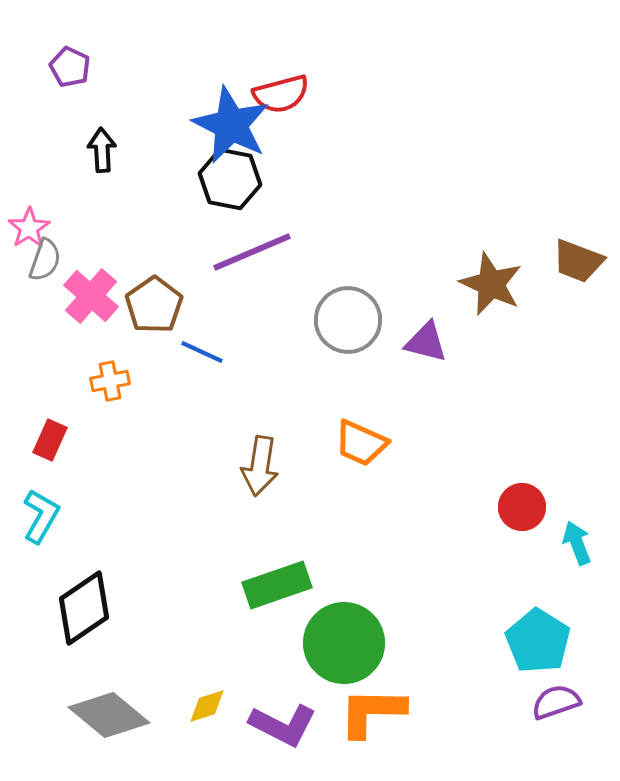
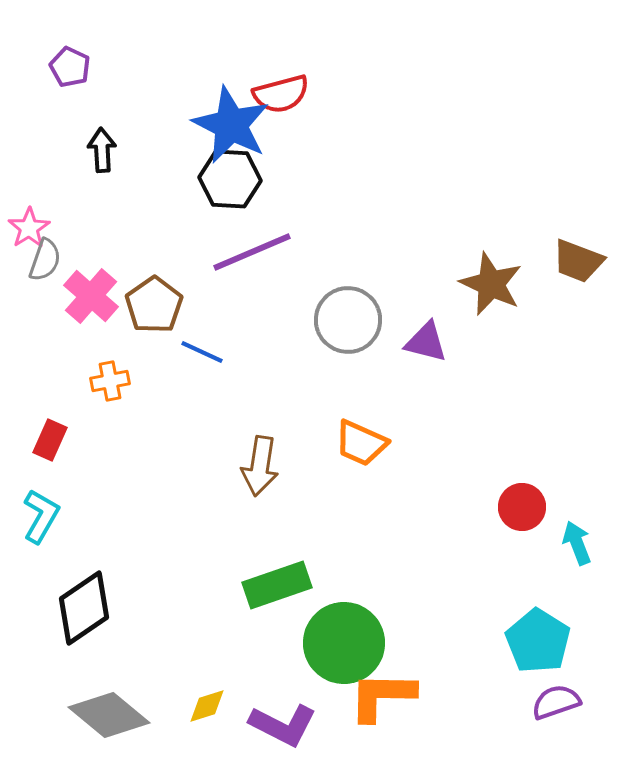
black hexagon: rotated 8 degrees counterclockwise
orange L-shape: moved 10 px right, 16 px up
